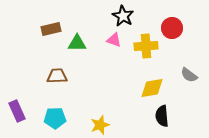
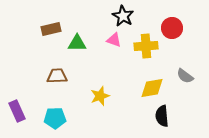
gray semicircle: moved 4 px left, 1 px down
yellow star: moved 29 px up
